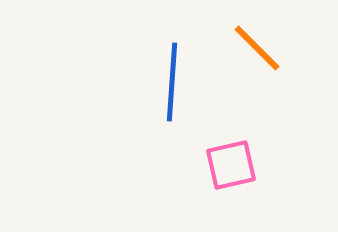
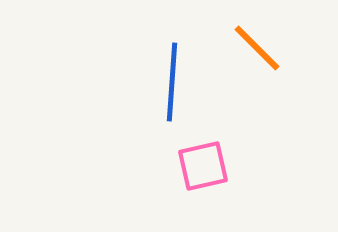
pink square: moved 28 px left, 1 px down
